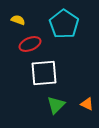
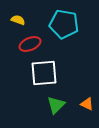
cyan pentagon: rotated 24 degrees counterclockwise
